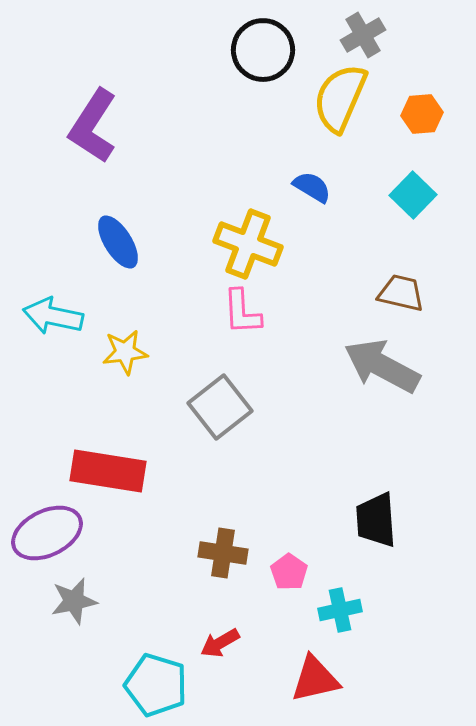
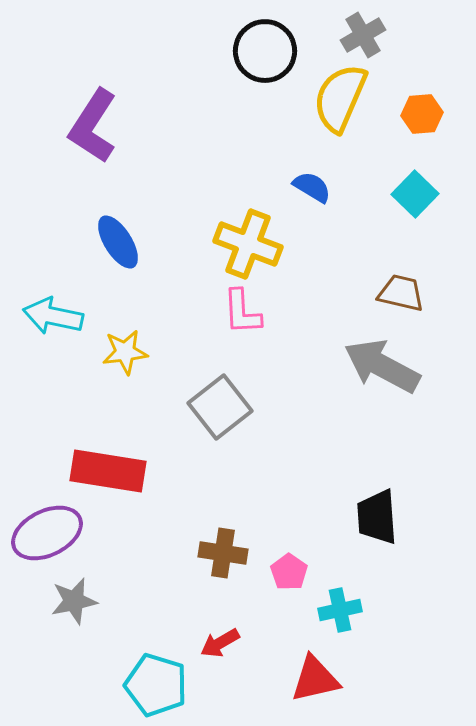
black circle: moved 2 px right, 1 px down
cyan square: moved 2 px right, 1 px up
black trapezoid: moved 1 px right, 3 px up
